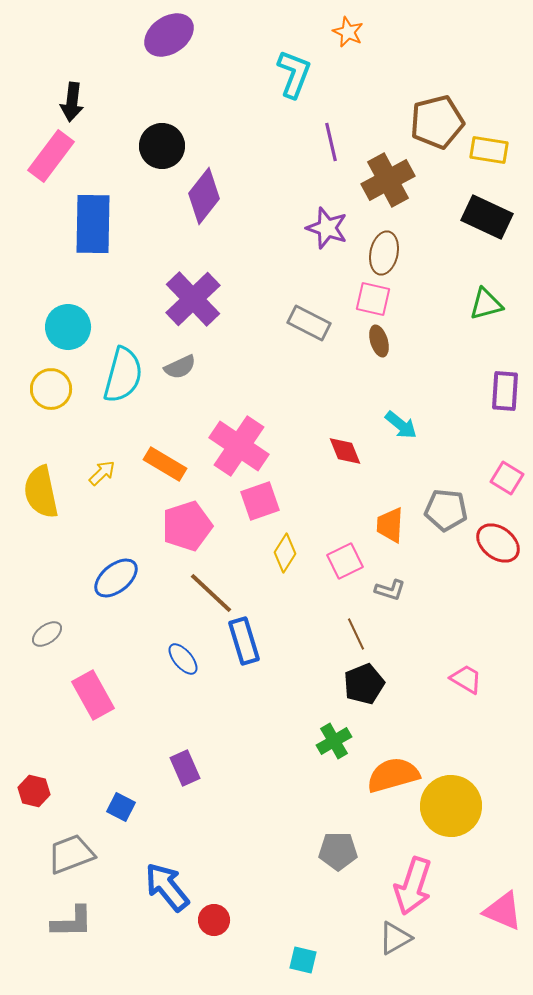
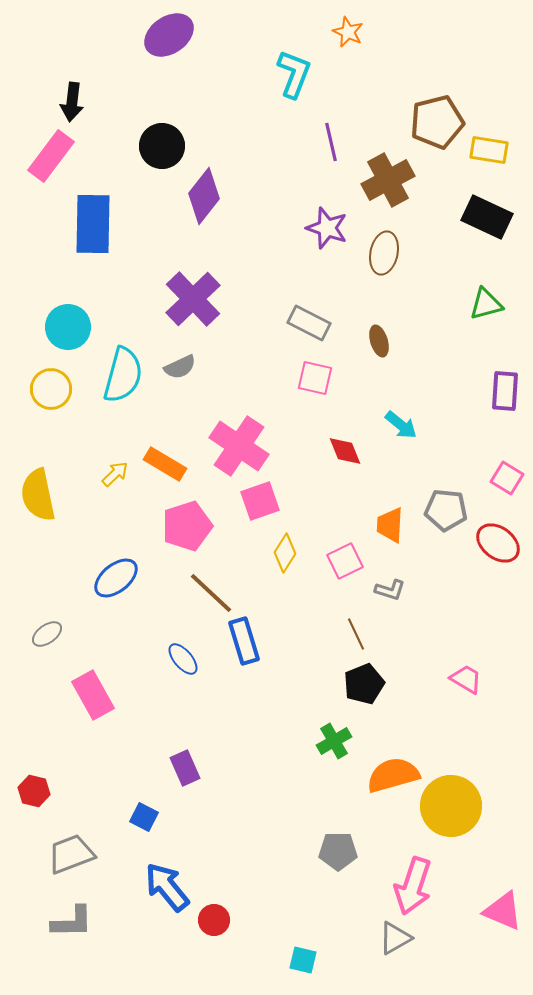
pink square at (373, 299): moved 58 px left, 79 px down
yellow arrow at (102, 473): moved 13 px right, 1 px down
yellow semicircle at (41, 492): moved 3 px left, 3 px down
blue square at (121, 807): moved 23 px right, 10 px down
